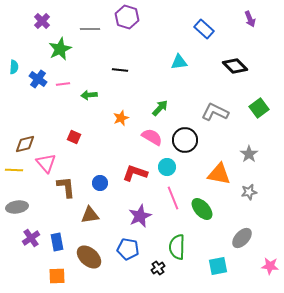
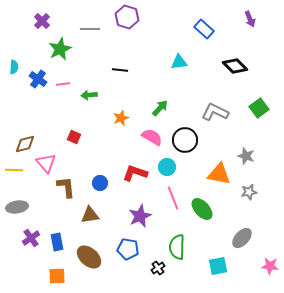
gray star at (249, 154): moved 3 px left, 2 px down; rotated 18 degrees counterclockwise
